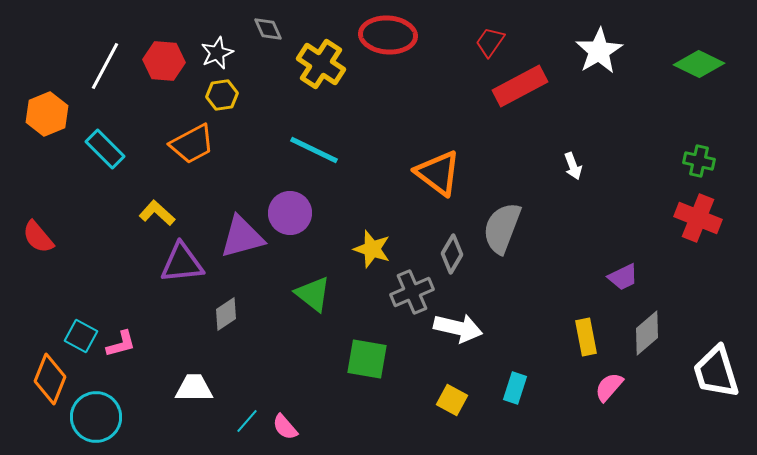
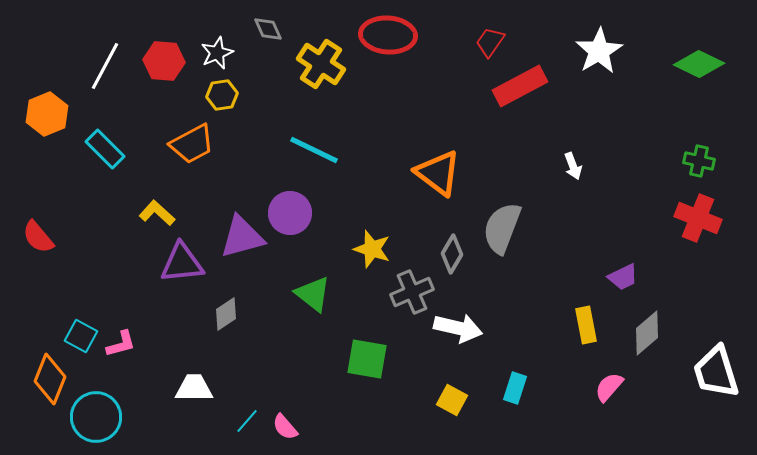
yellow rectangle at (586, 337): moved 12 px up
